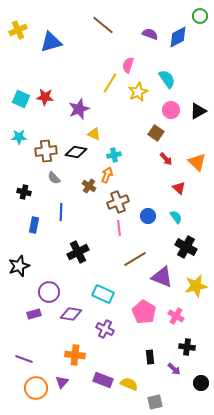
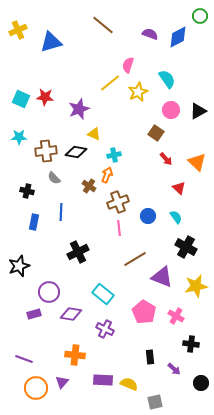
yellow line at (110, 83): rotated 20 degrees clockwise
black cross at (24, 192): moved 3 px right, 1 px up
blue rectangle at (34, 225): moved 3 px up
cyan rectangle at (103, 294): rotated 15 degrees clockwise
black cross at (187, 347): moved 4 px right, 3 px up
purple rectangle at (103, 380): rotated 18 degrees counterclockwise
